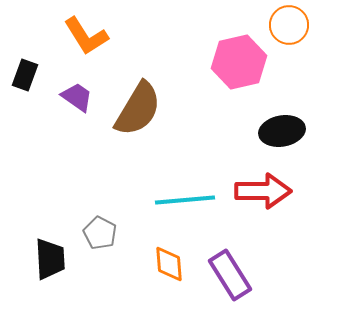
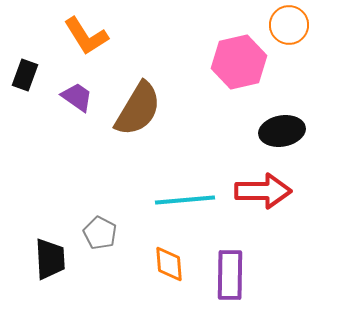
purple rectangle: rotated 33 degrees clockwise
